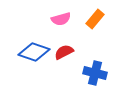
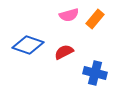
pink semicircle: moved 8 px right, 4 px up
blue diamond: moved 6 px left, 7 px up
